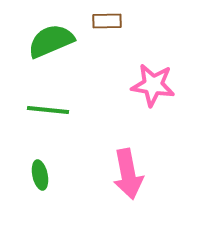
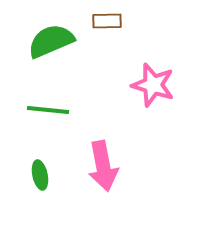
pink star: rotated 9 degrees clockwise
pink arrow: moved 25 px left, 8 px up
